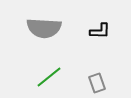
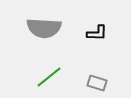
black L-shape: moved 3 px left, 2 px down
gray rectangle: rotated 54 degrees counterclockwise
